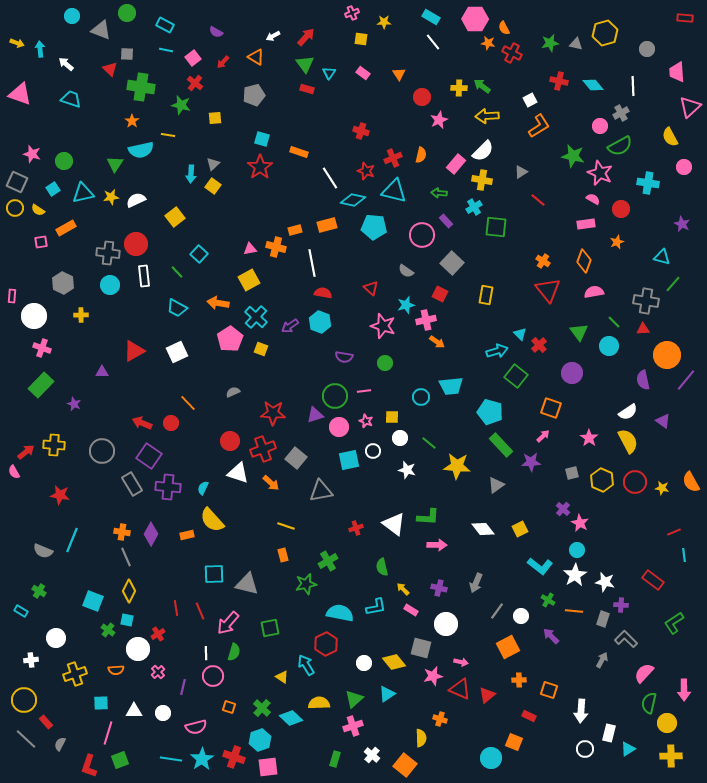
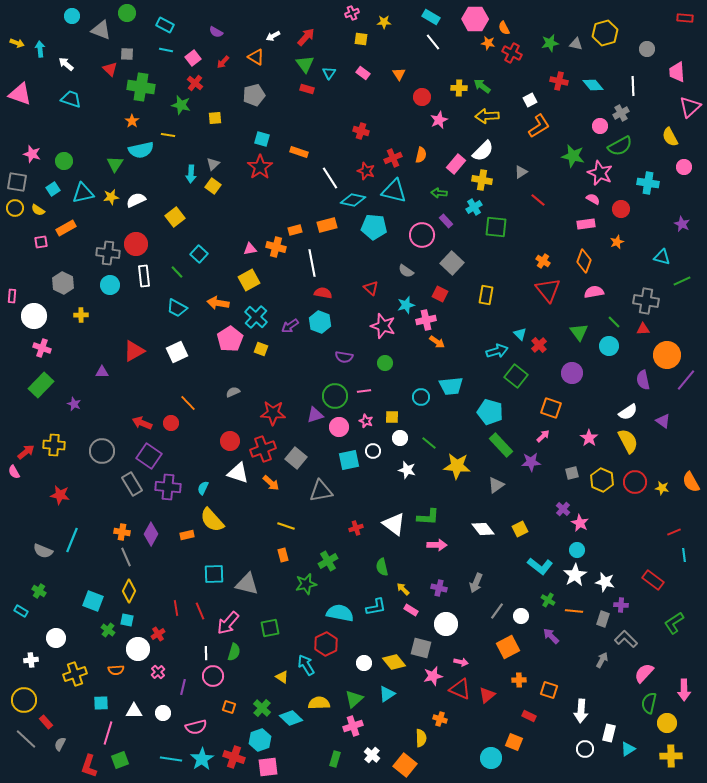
gray square at (17, 182): rotated 15 degrees counterclockwise
green line at (673, 284): moved 9 px right, 3 px up; rotated 24 degrees clockwise
